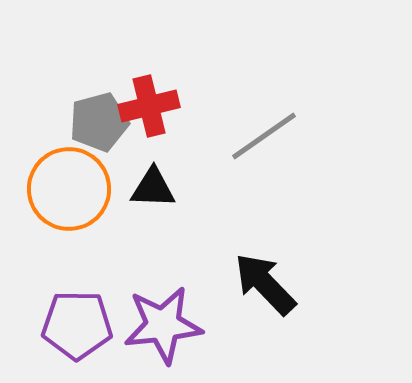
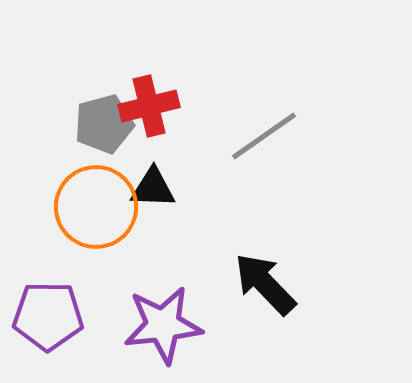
gray pentagon: moved 5 px right, 2 px down
orange circle: moved 27 px right, 18 px down
purple pentagon: moved 29 px left, 9 px up
